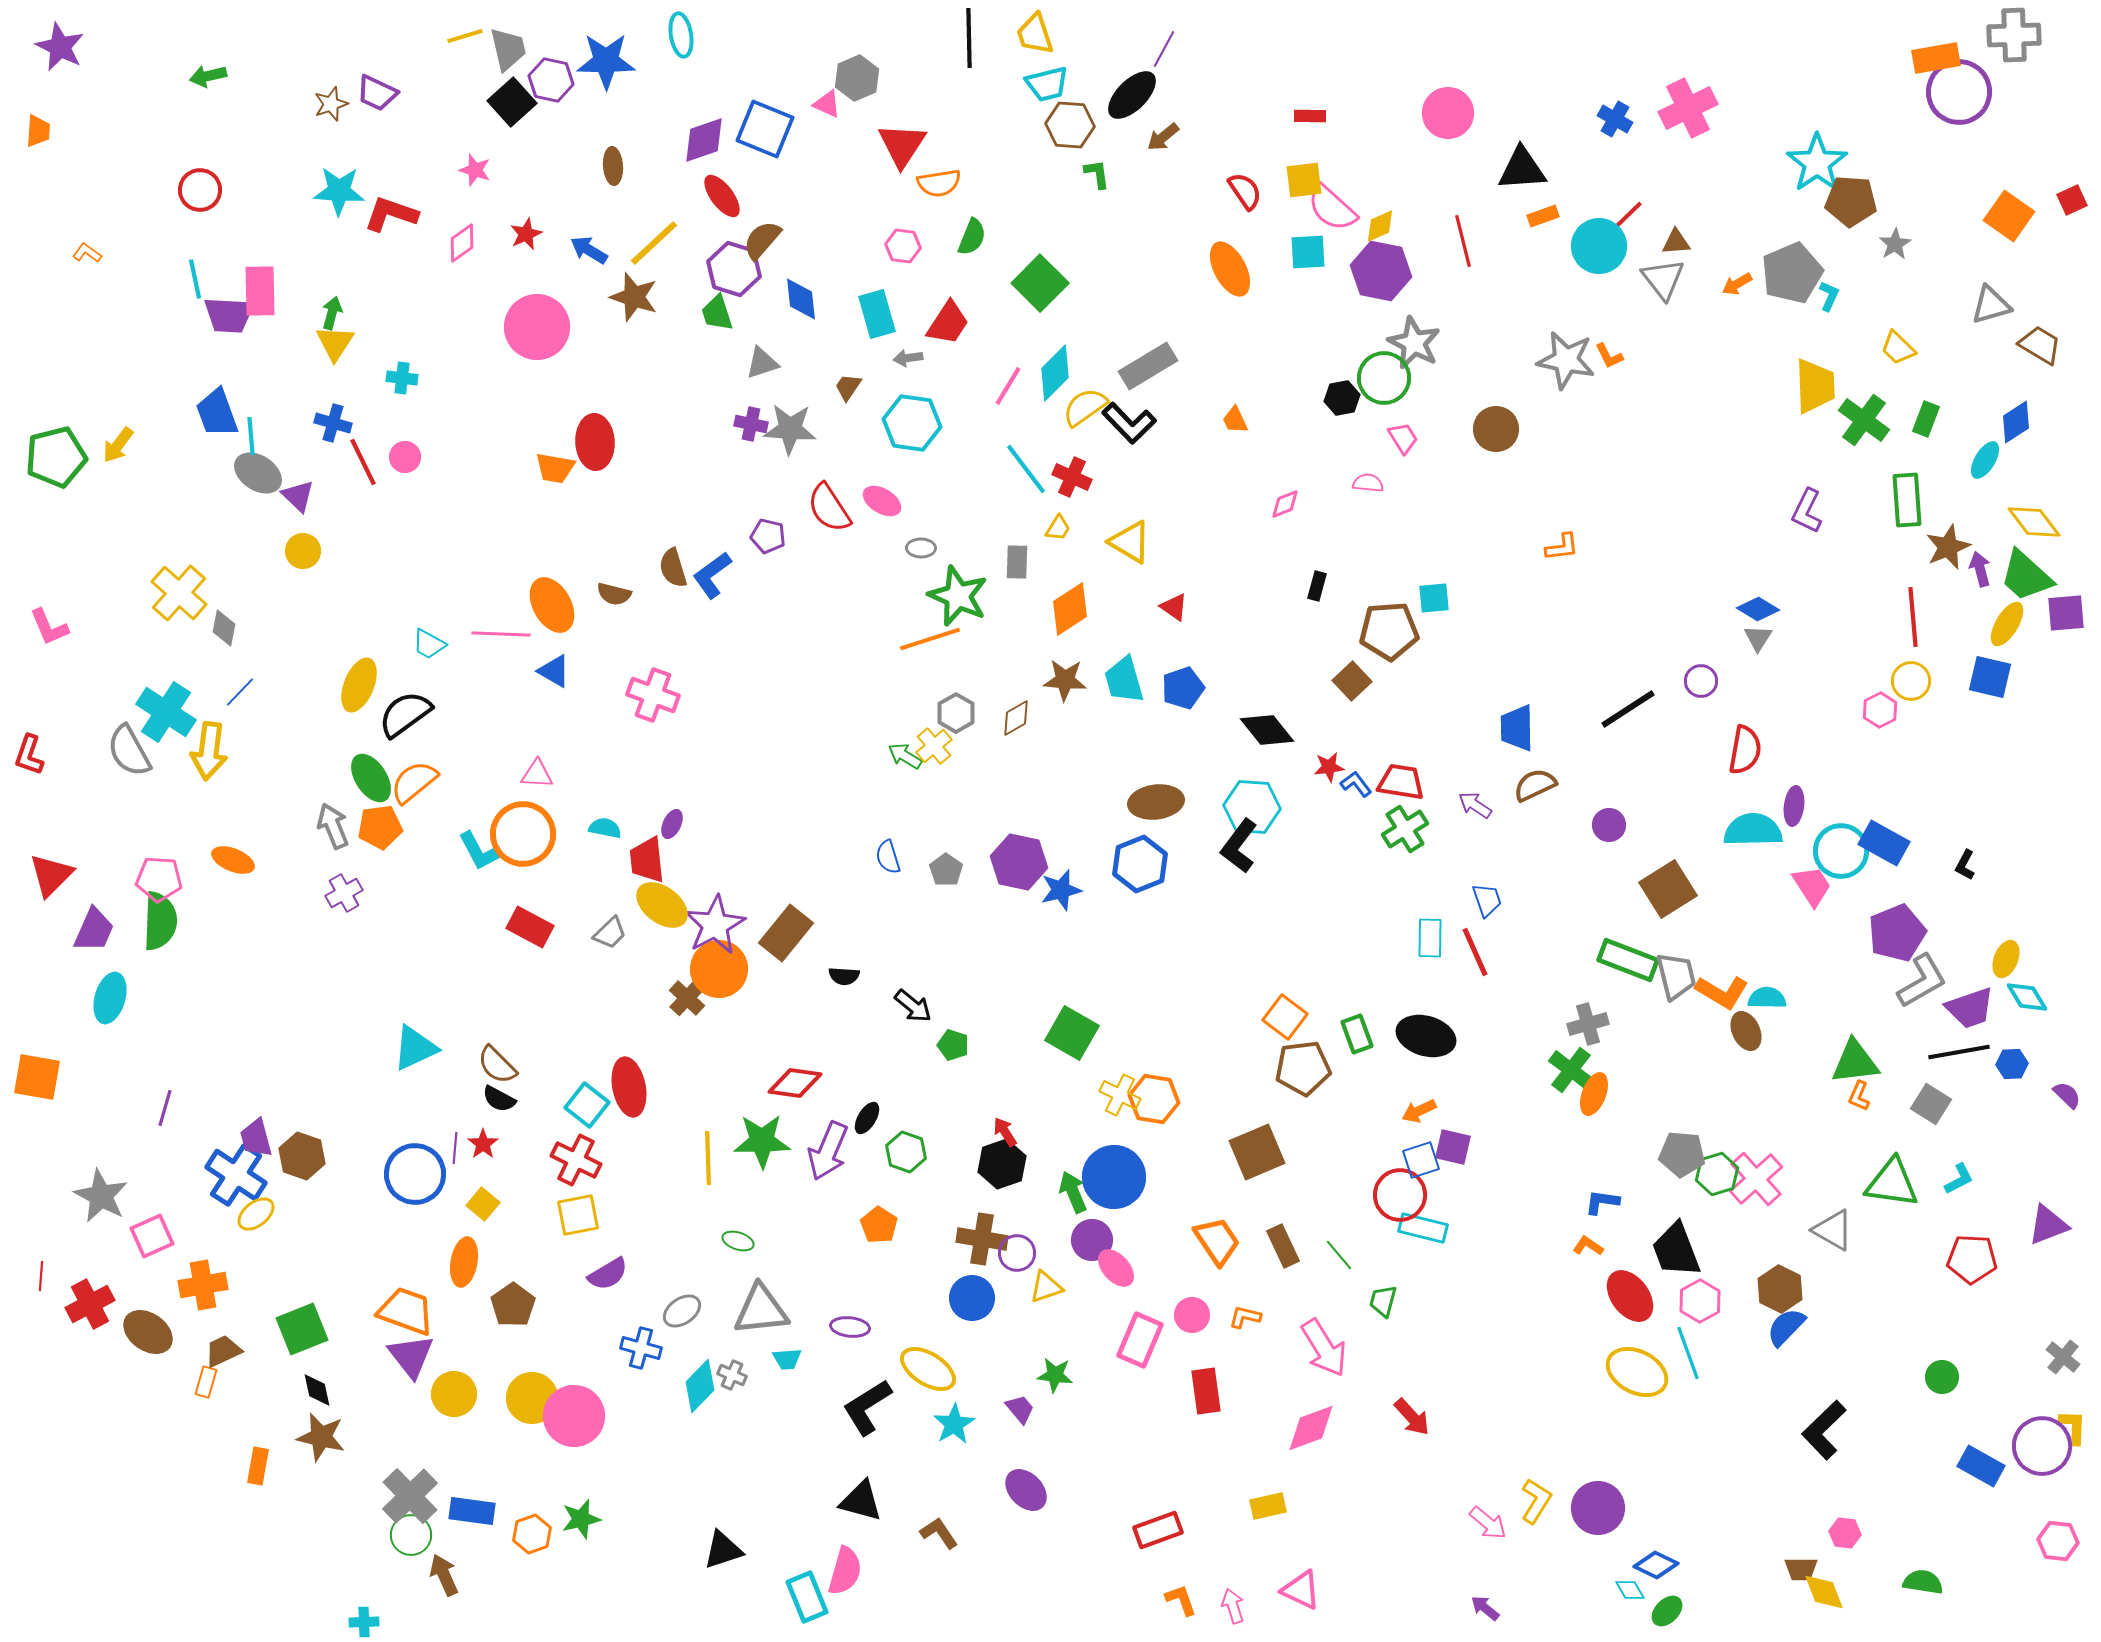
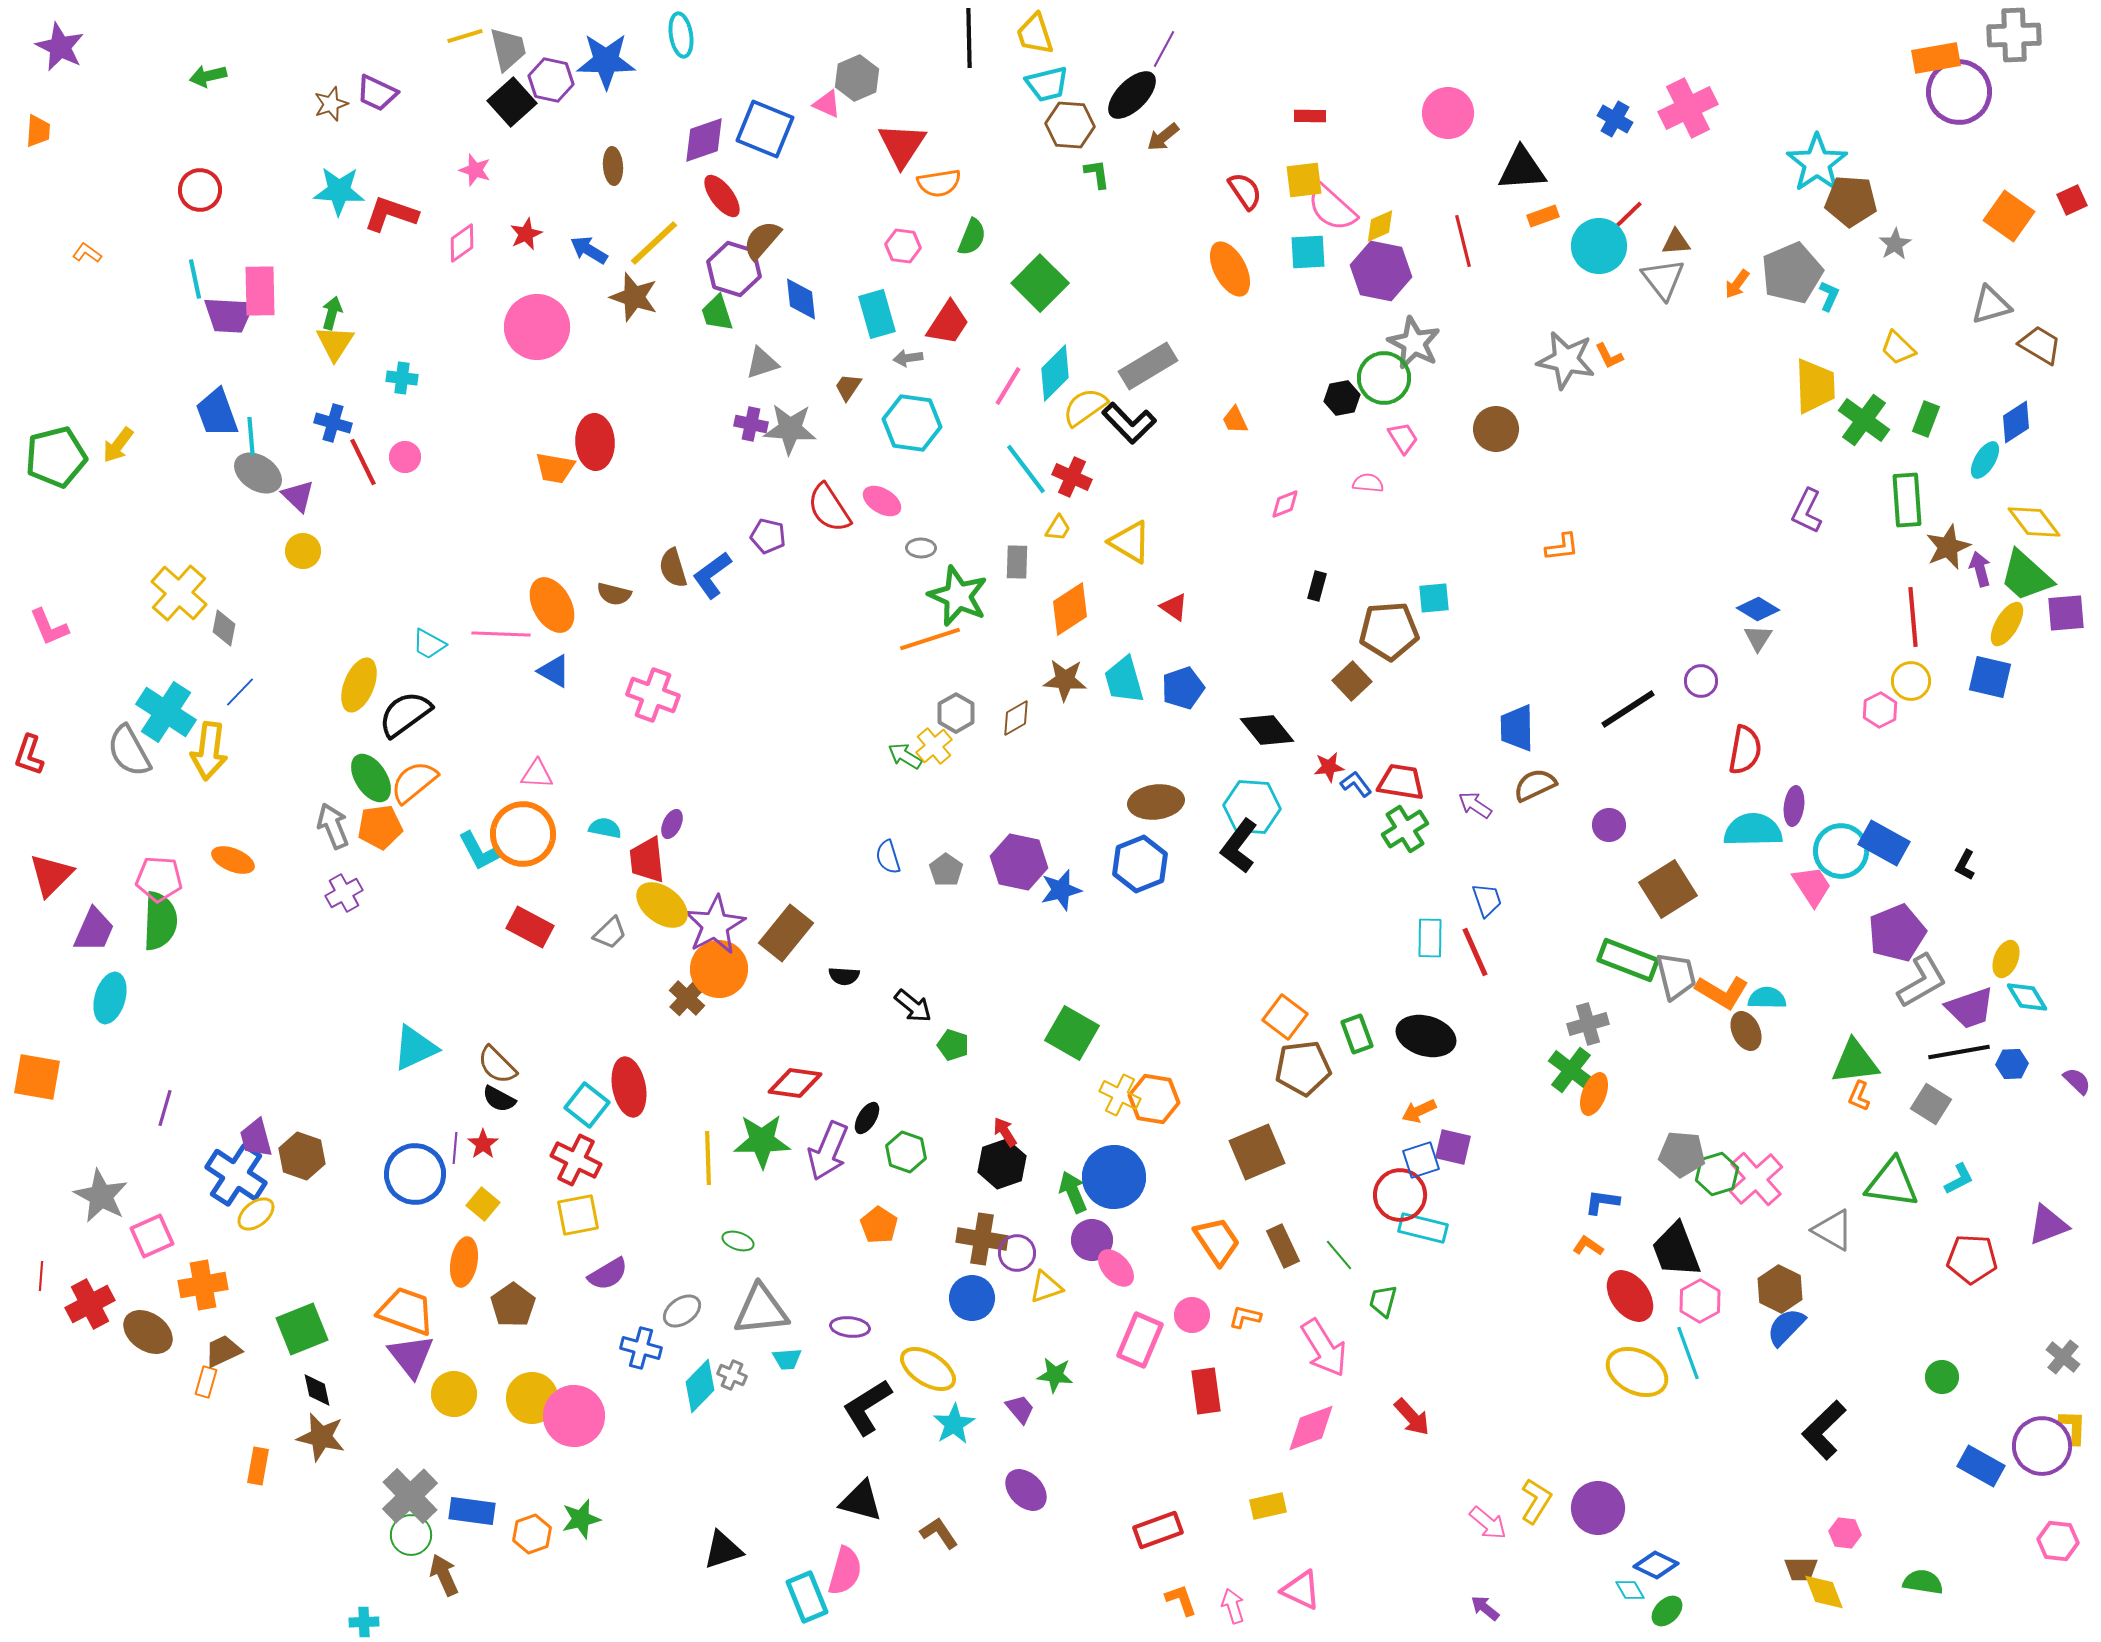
orange arrow at (1737, 284): rotated 24 degrees counterclockwise
purple semicircle at (2067, 1095): moved 10 px right, 14 px up
